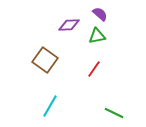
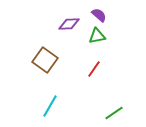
purple semicircle: moved 1 px left, 1 px down
purple diamond: moved 1 px up
green line: rotated 60 degrees counterclockwise
